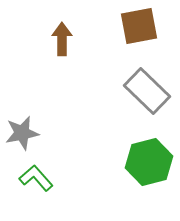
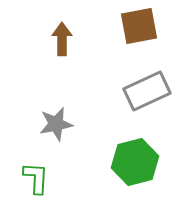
gray rectangle: rotated 69 degrees counterclockwise
gray star: moved 34 px right, 9 px up
green hexagon: moved 14 px left
green L-shape: rotated 44 degrees clockwise
